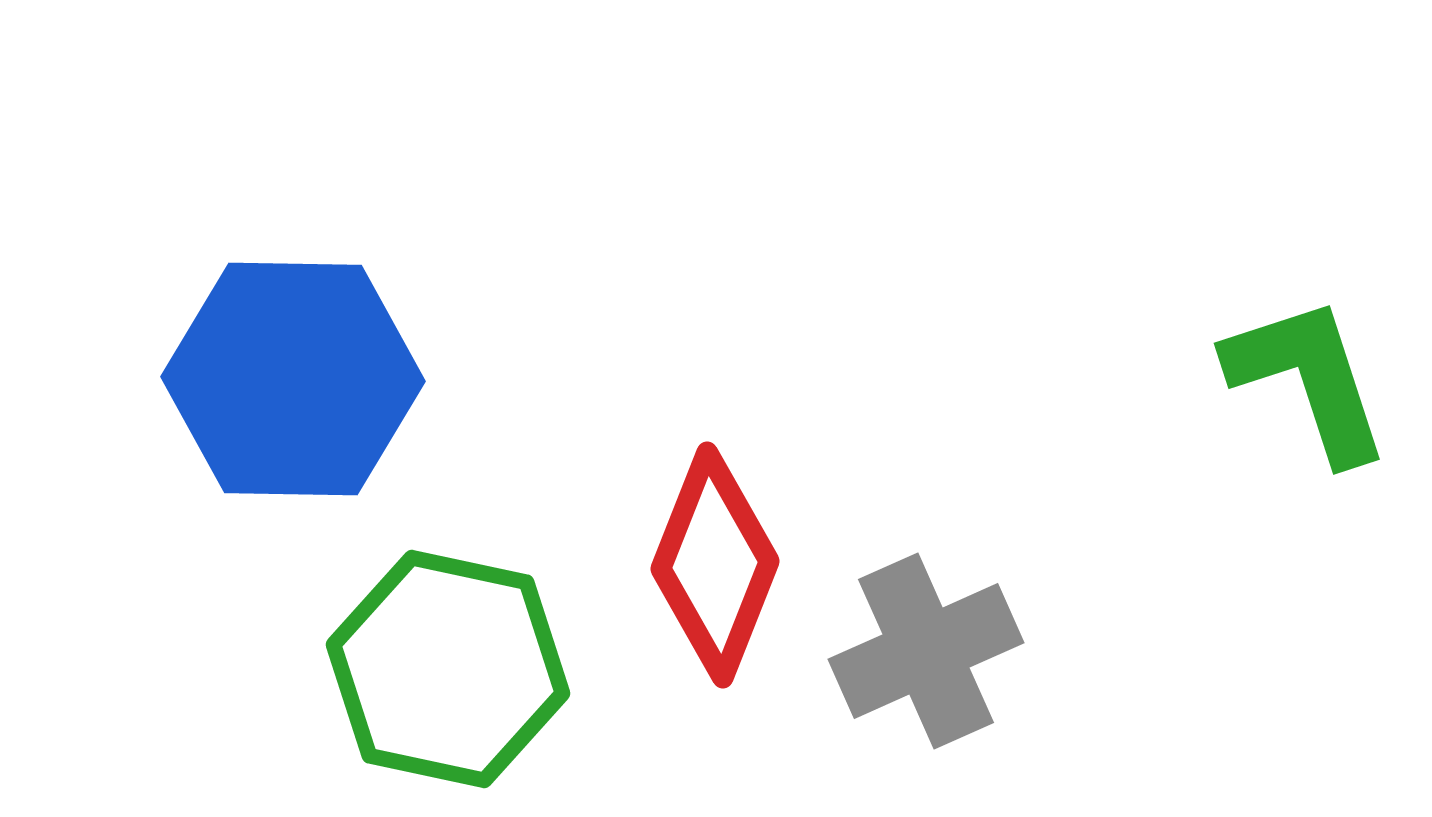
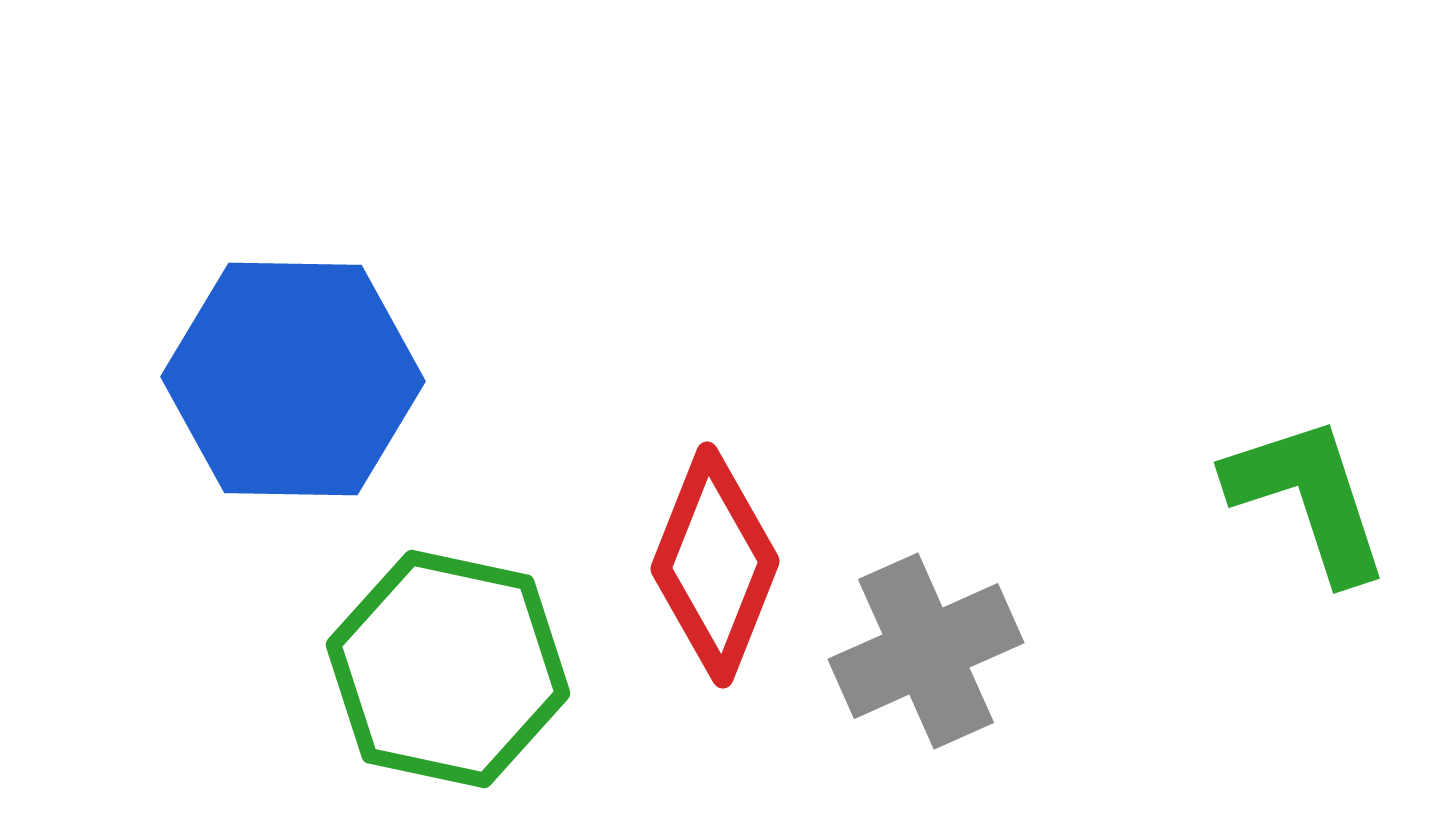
green L-shape: moved 119 px down
